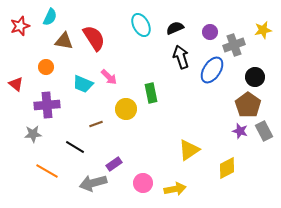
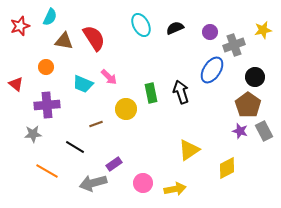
black arrow: moved 35 px down
